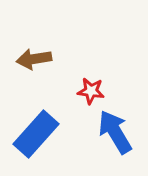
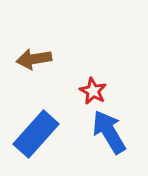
red star: moved 2 px right; rotated 20 degrees clockwise
blue arrow: moved 6 px left
